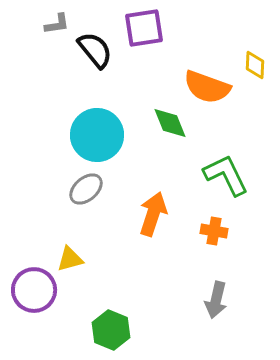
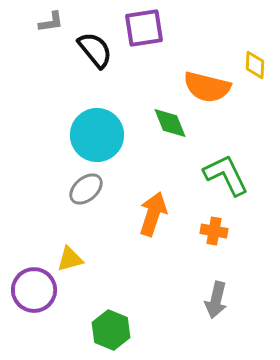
gray L-shape: moved 6 px left, 2 px up
orange semicircle: rotated 6 degrees counterclockwise
